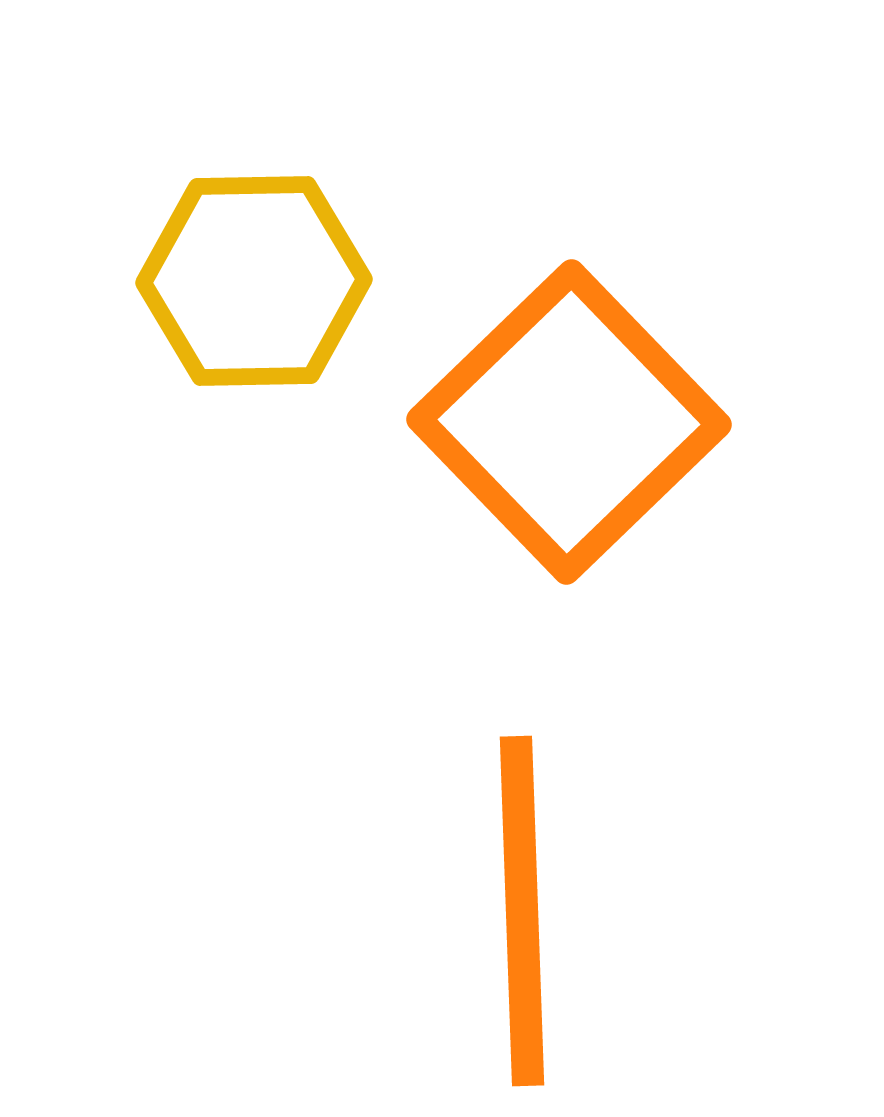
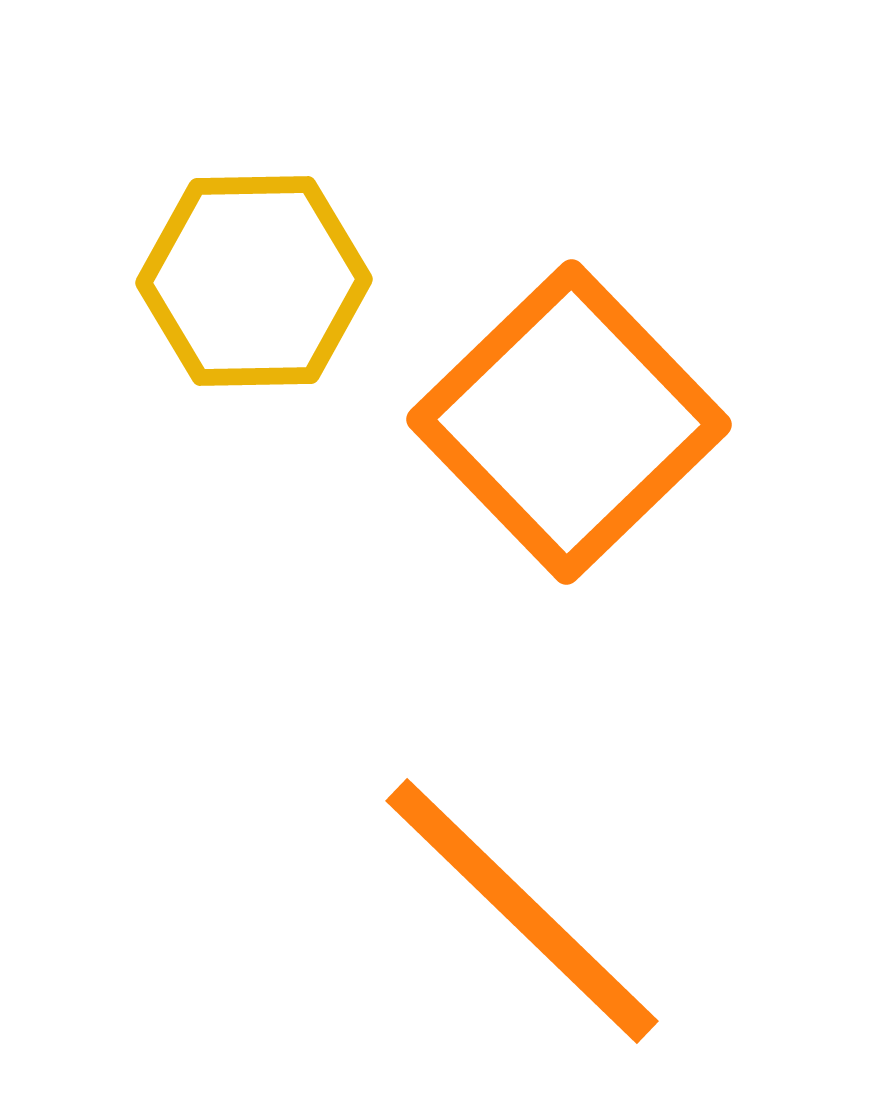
orange line: rotated 44 degrees counterclockwise
